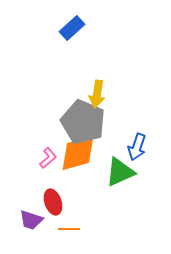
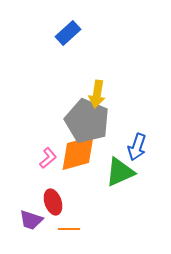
blue rectangle: moved 4 px left, 5 px down
gray pentagon: moved 4 px right, 1 px up
